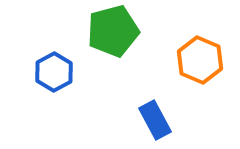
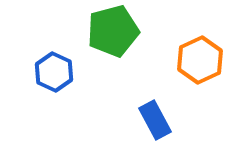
orange hexagon: rotated 12 degrees clockwise
blue hexagon: rotated 6 degrees counterclockwise
